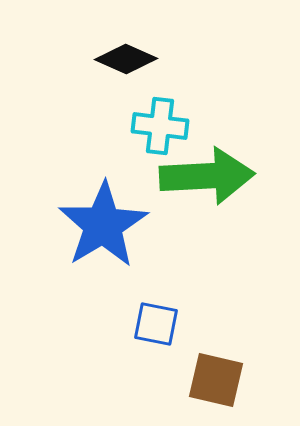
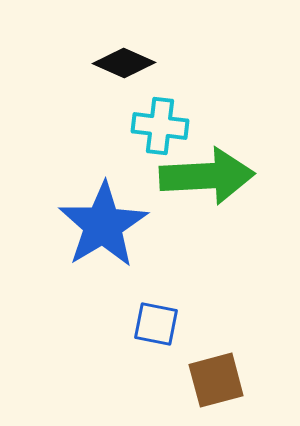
black diamond: moved 2 px left, 4 px down
brown square: rotated 28 degrees counterclockwise
